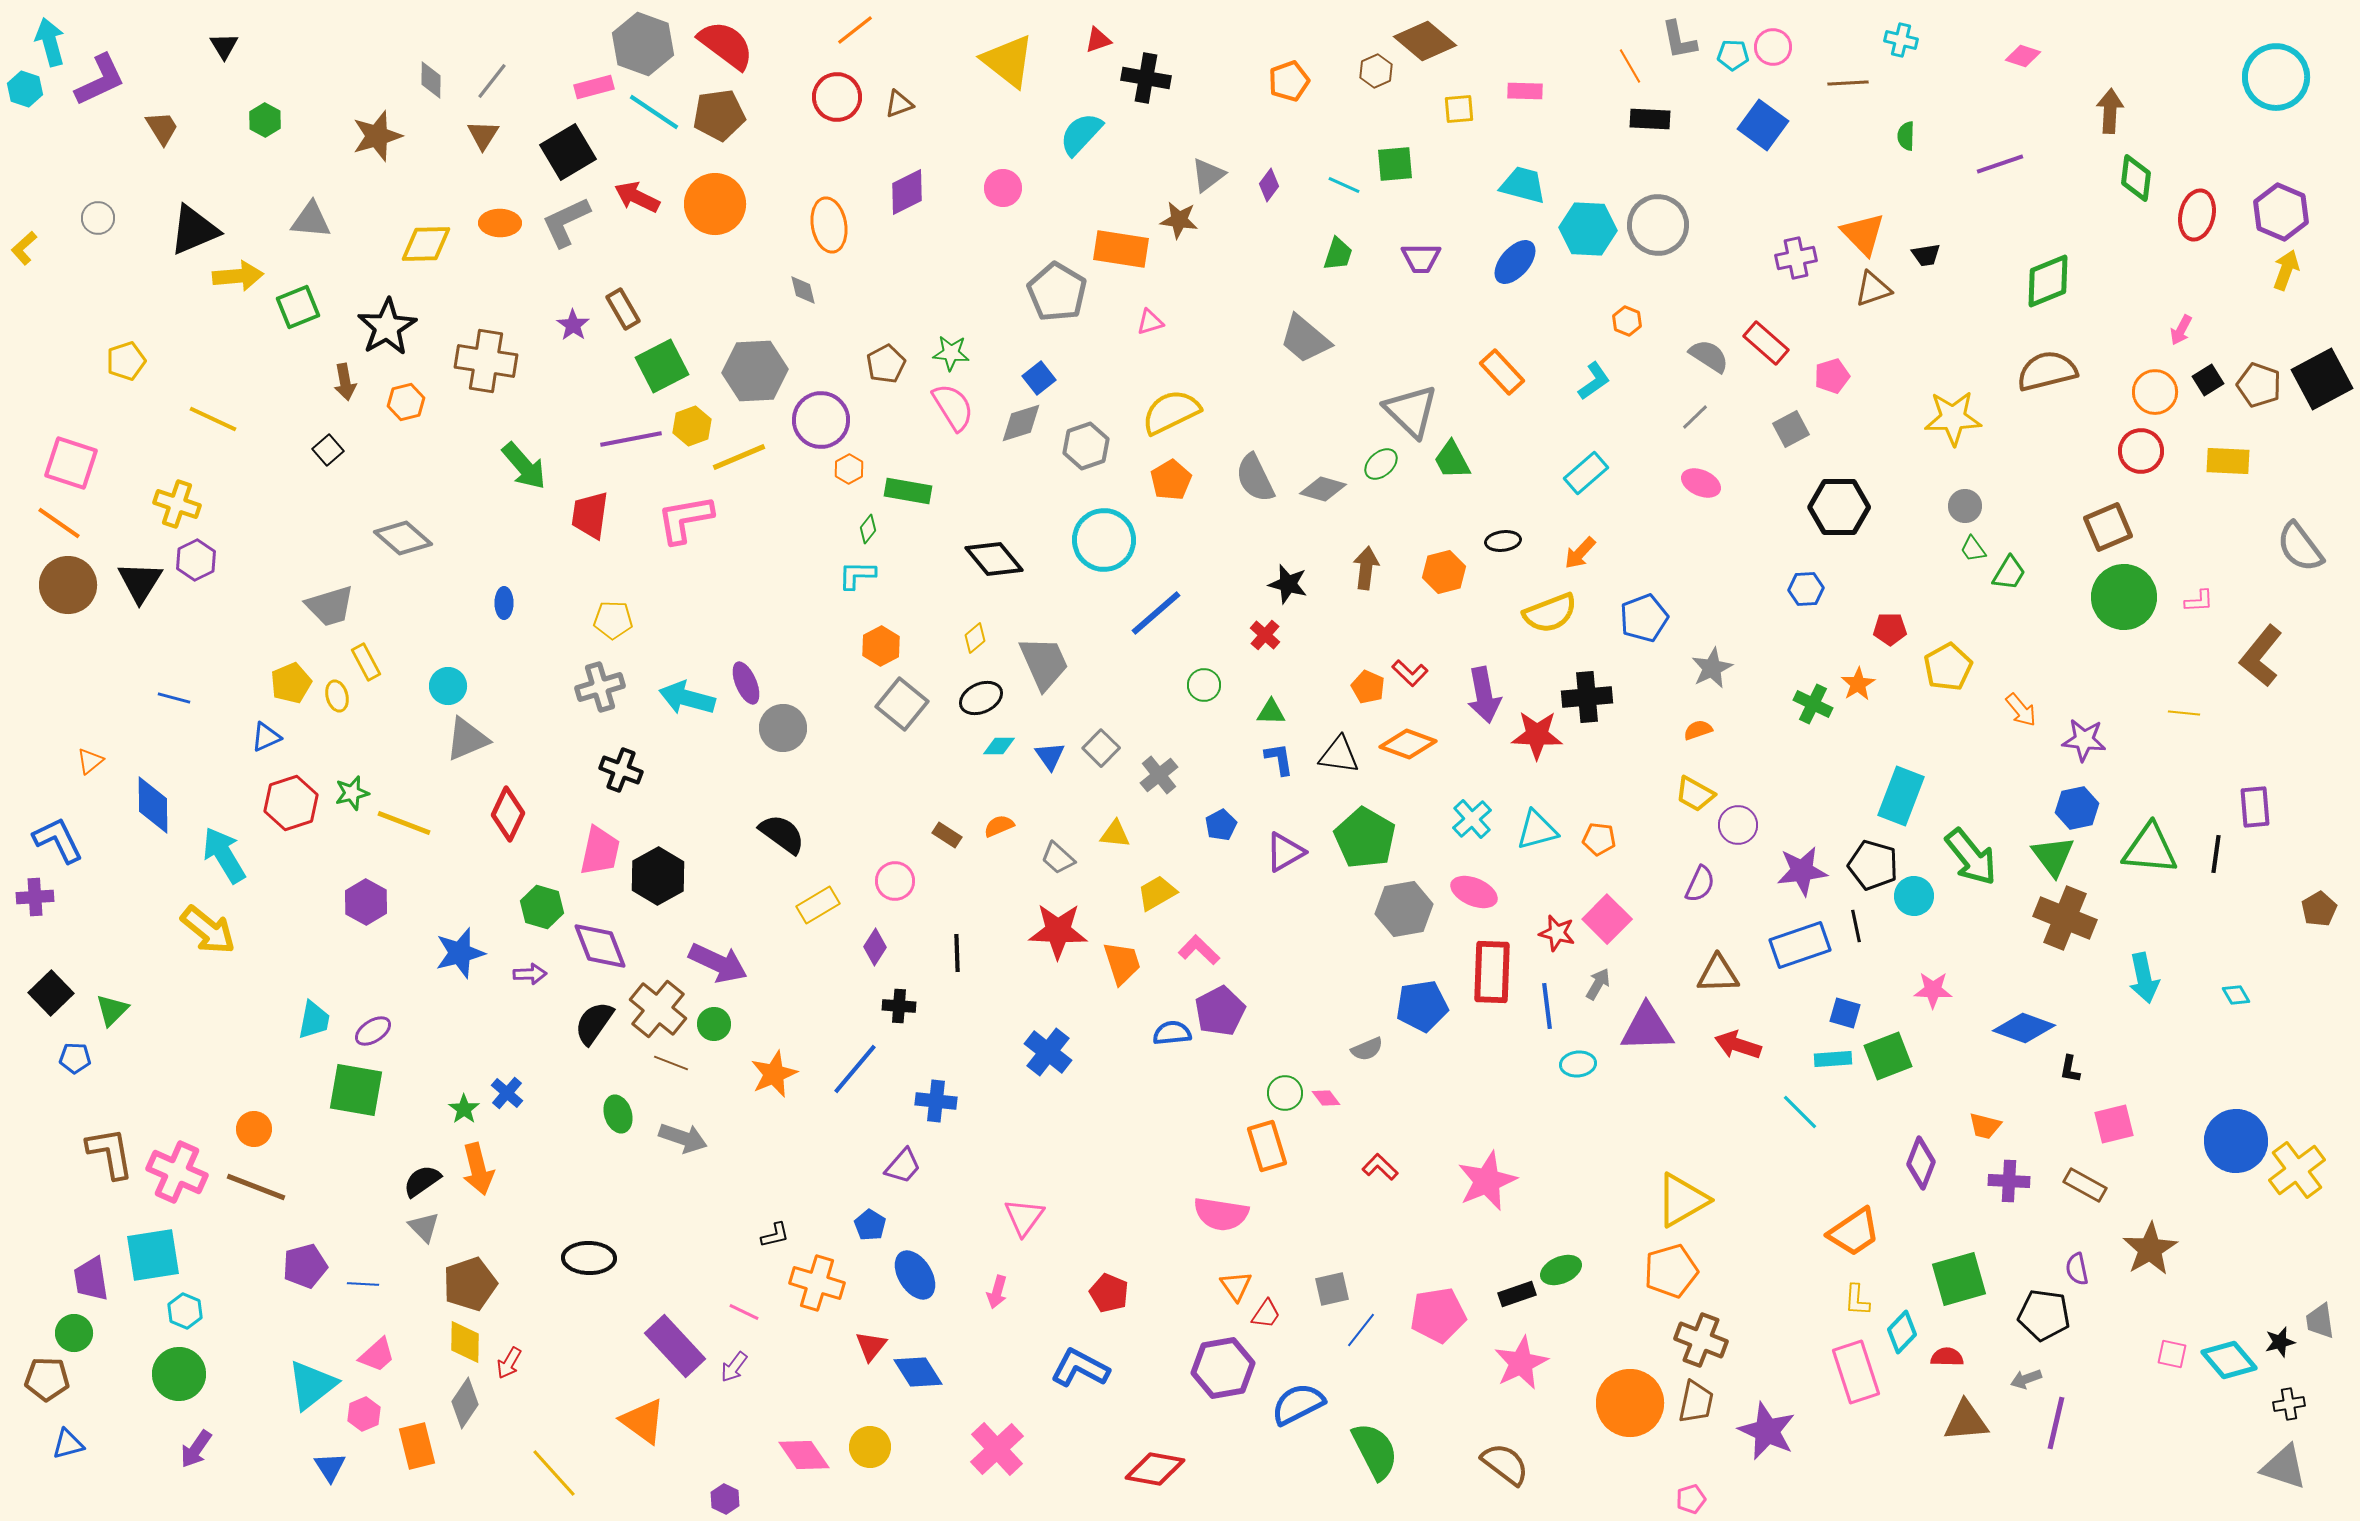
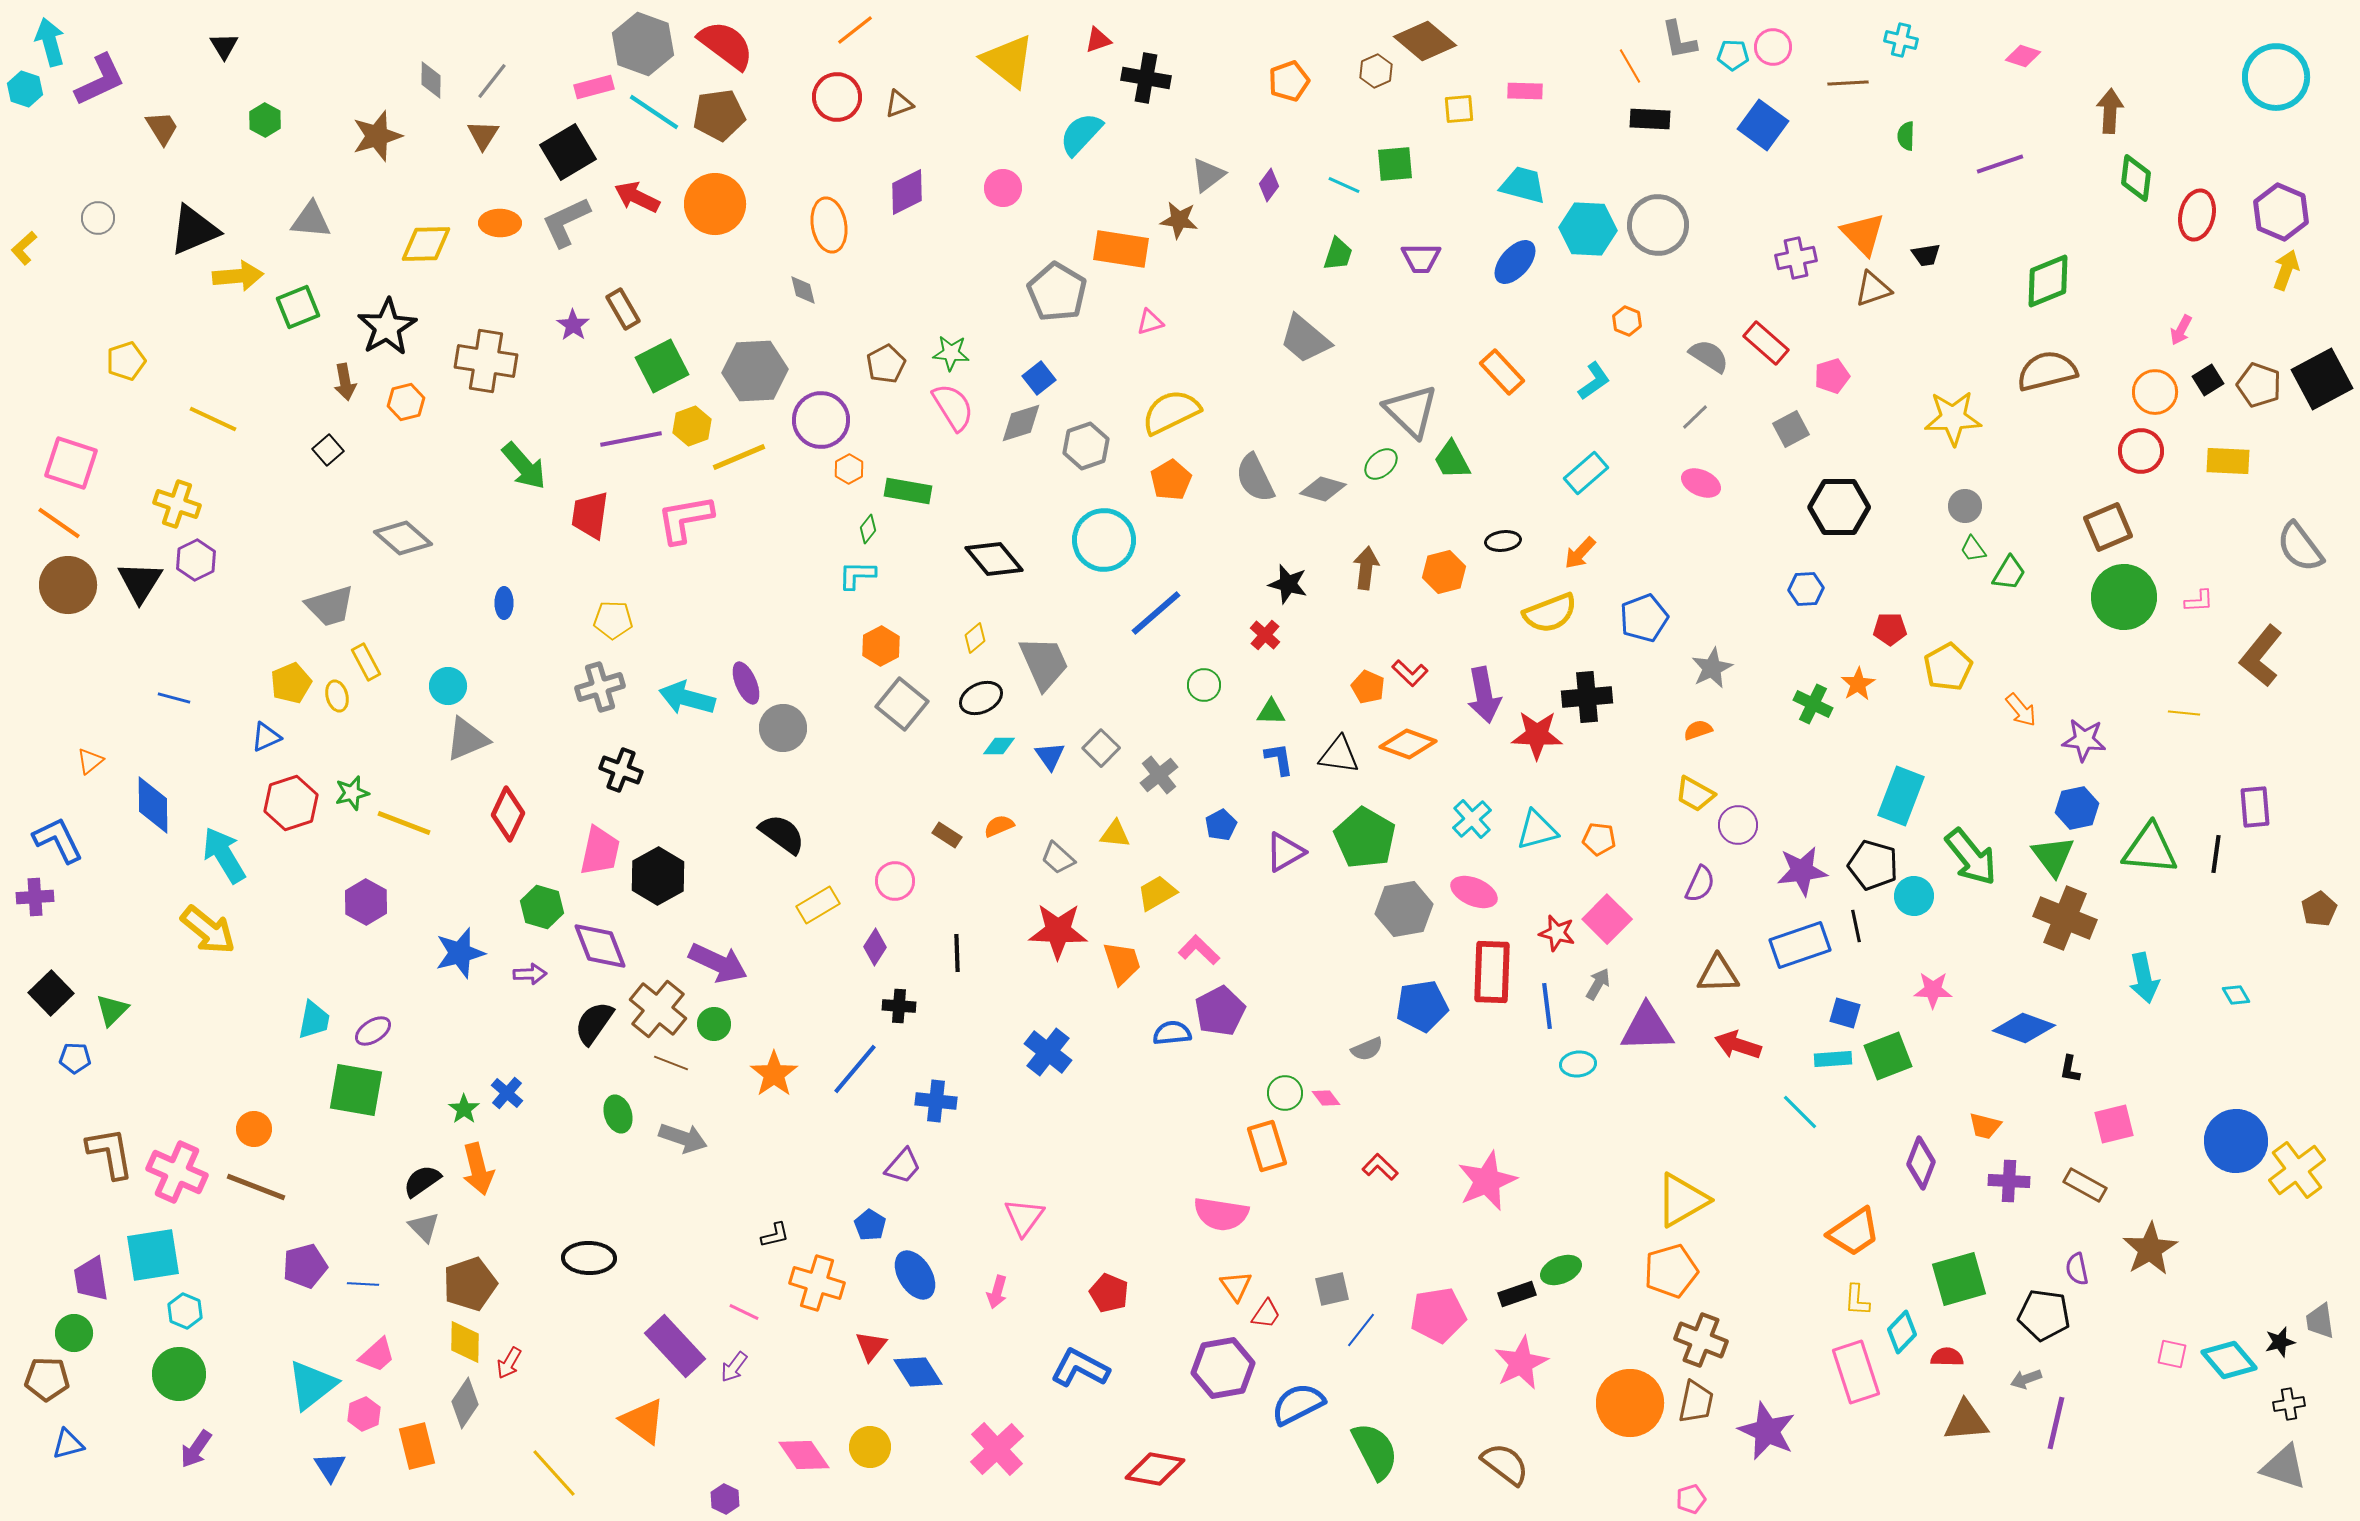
orange star at (774, 1074): rotated 12 degrees counterclockwise
